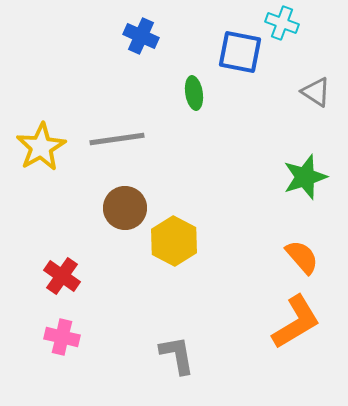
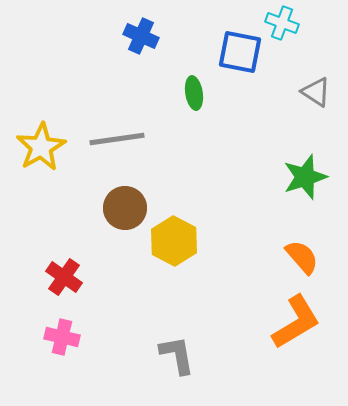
red cross: moved 2 px right, 1 px down
